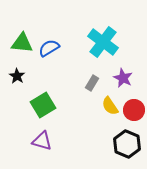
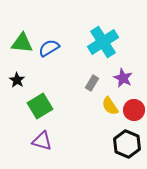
cyan cross: rotated 20 degrees clockwise
black star: moved 4 px down
green square: moved 3 px left, 1 px down
